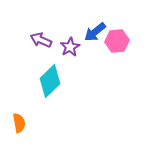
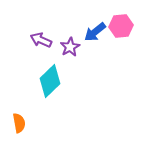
pink hexagon: moved 4 px right, 15 px up
